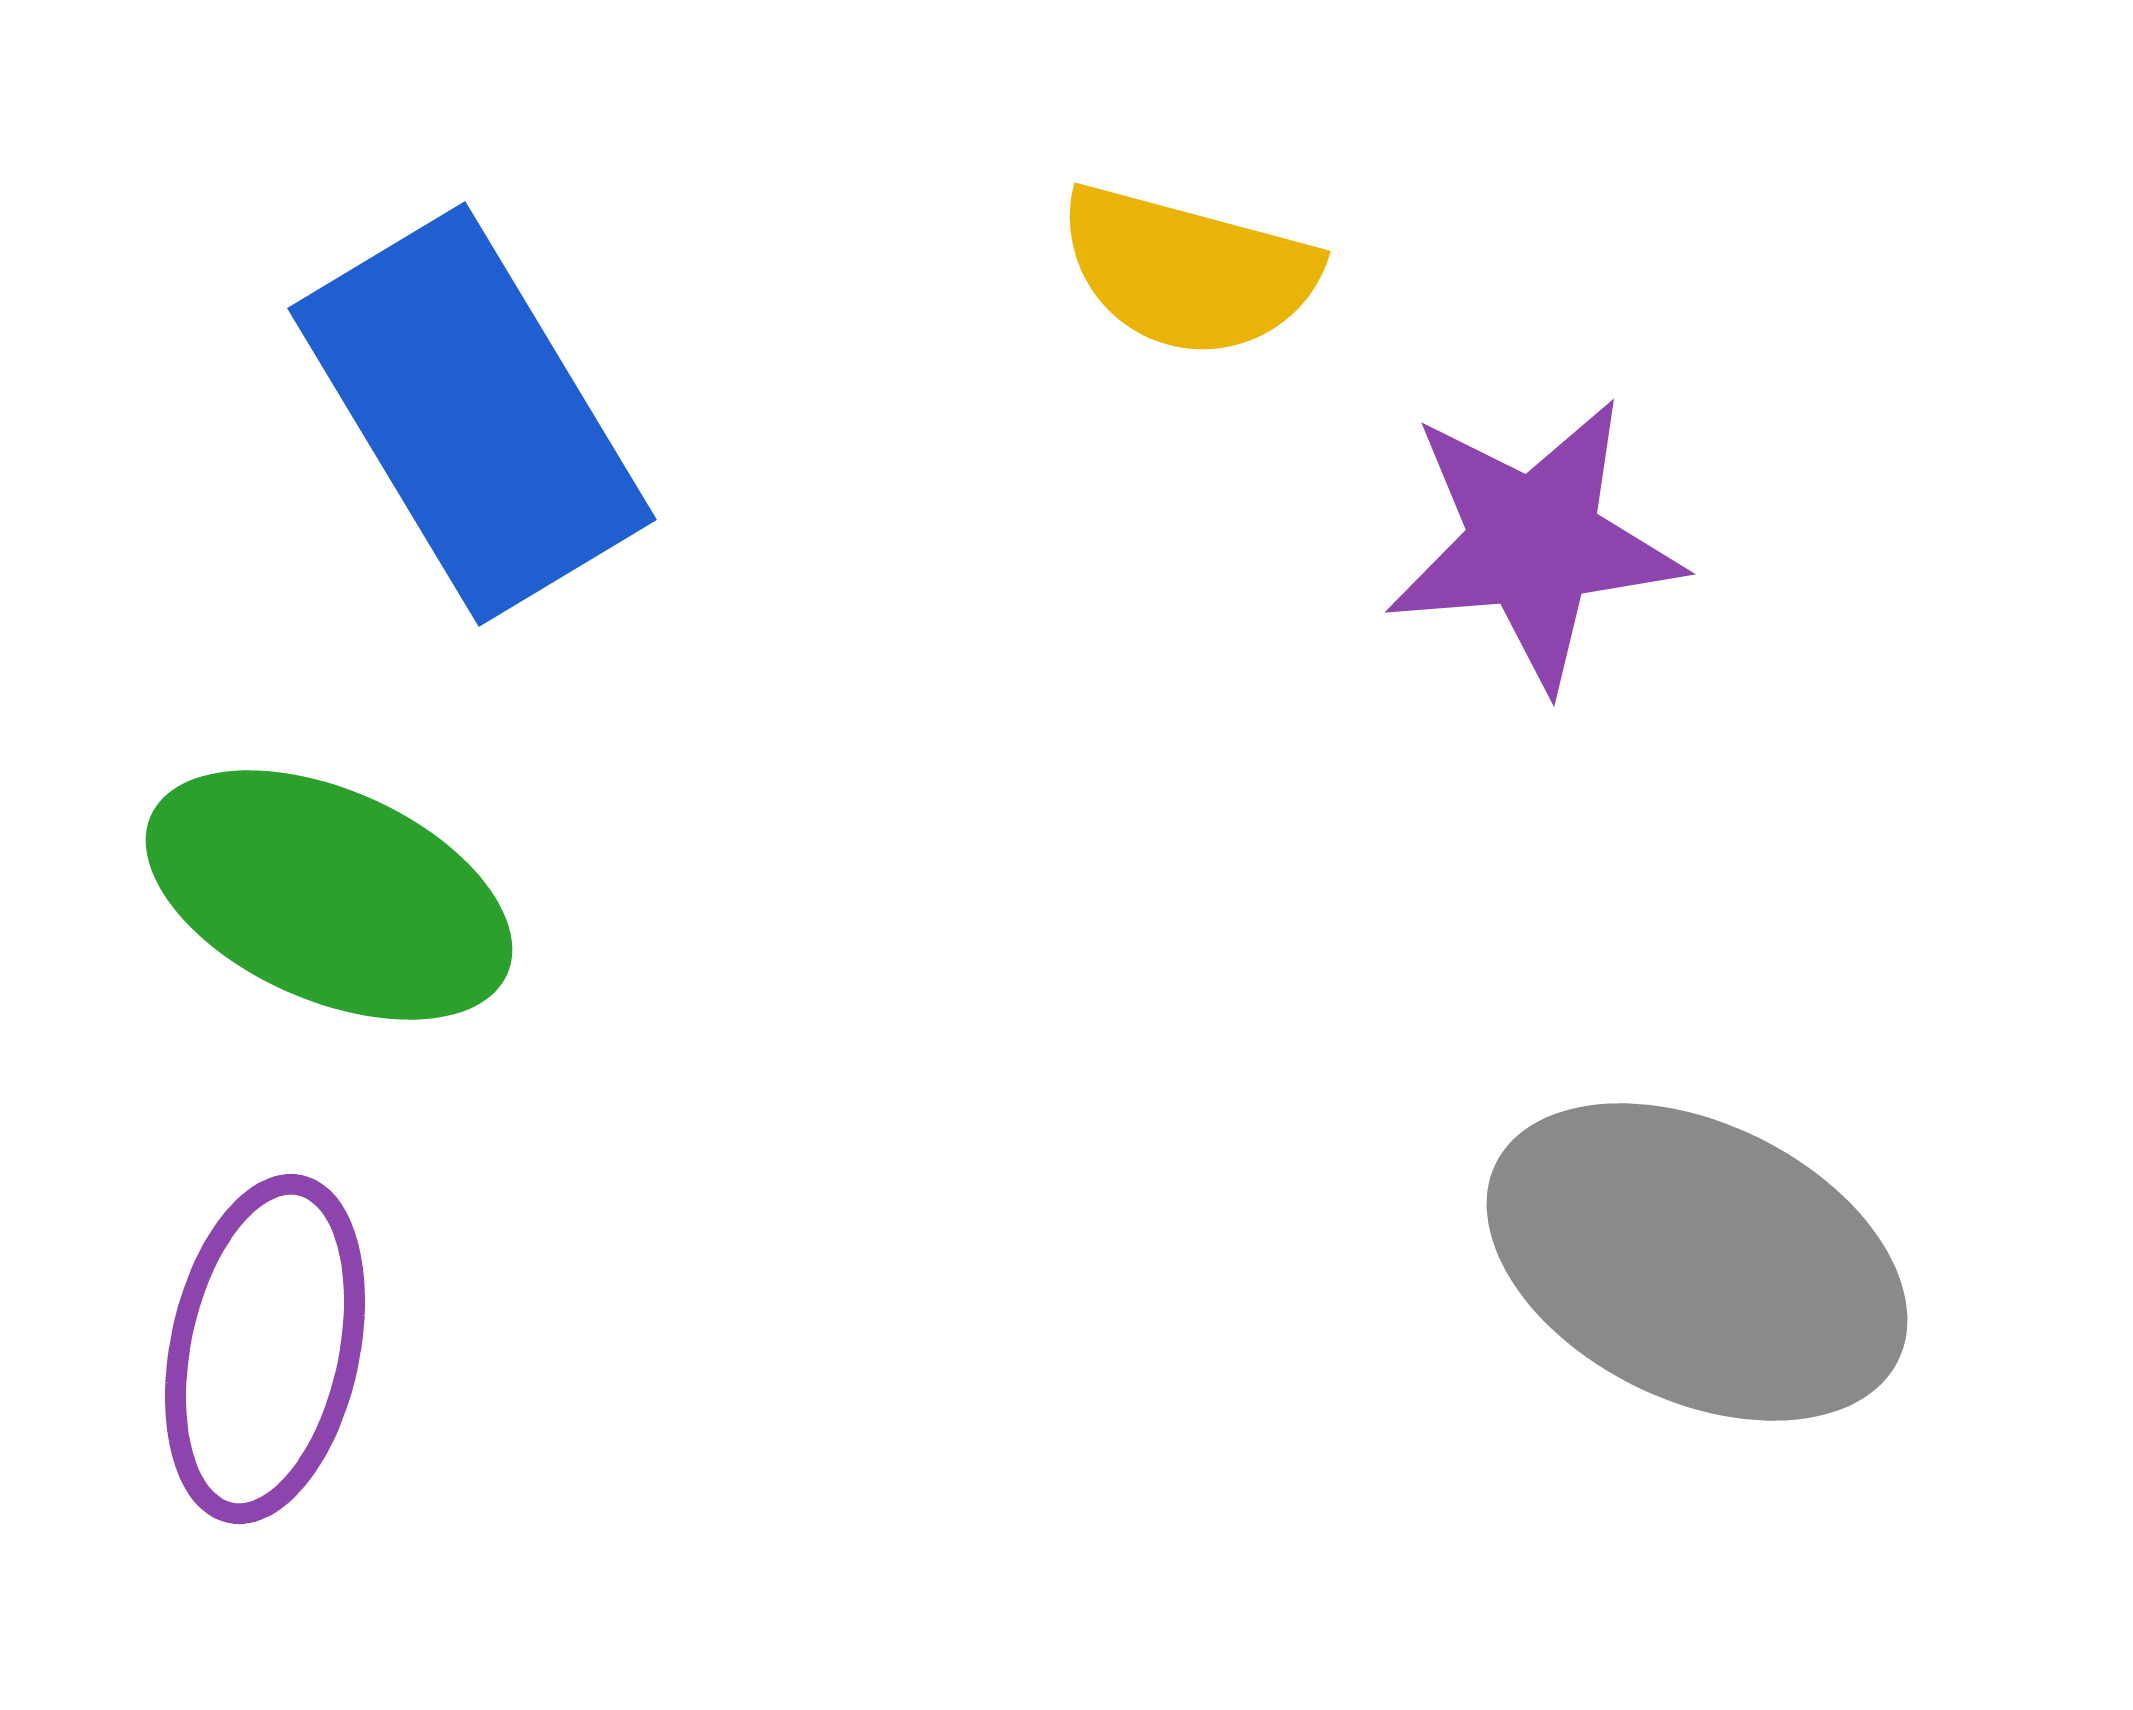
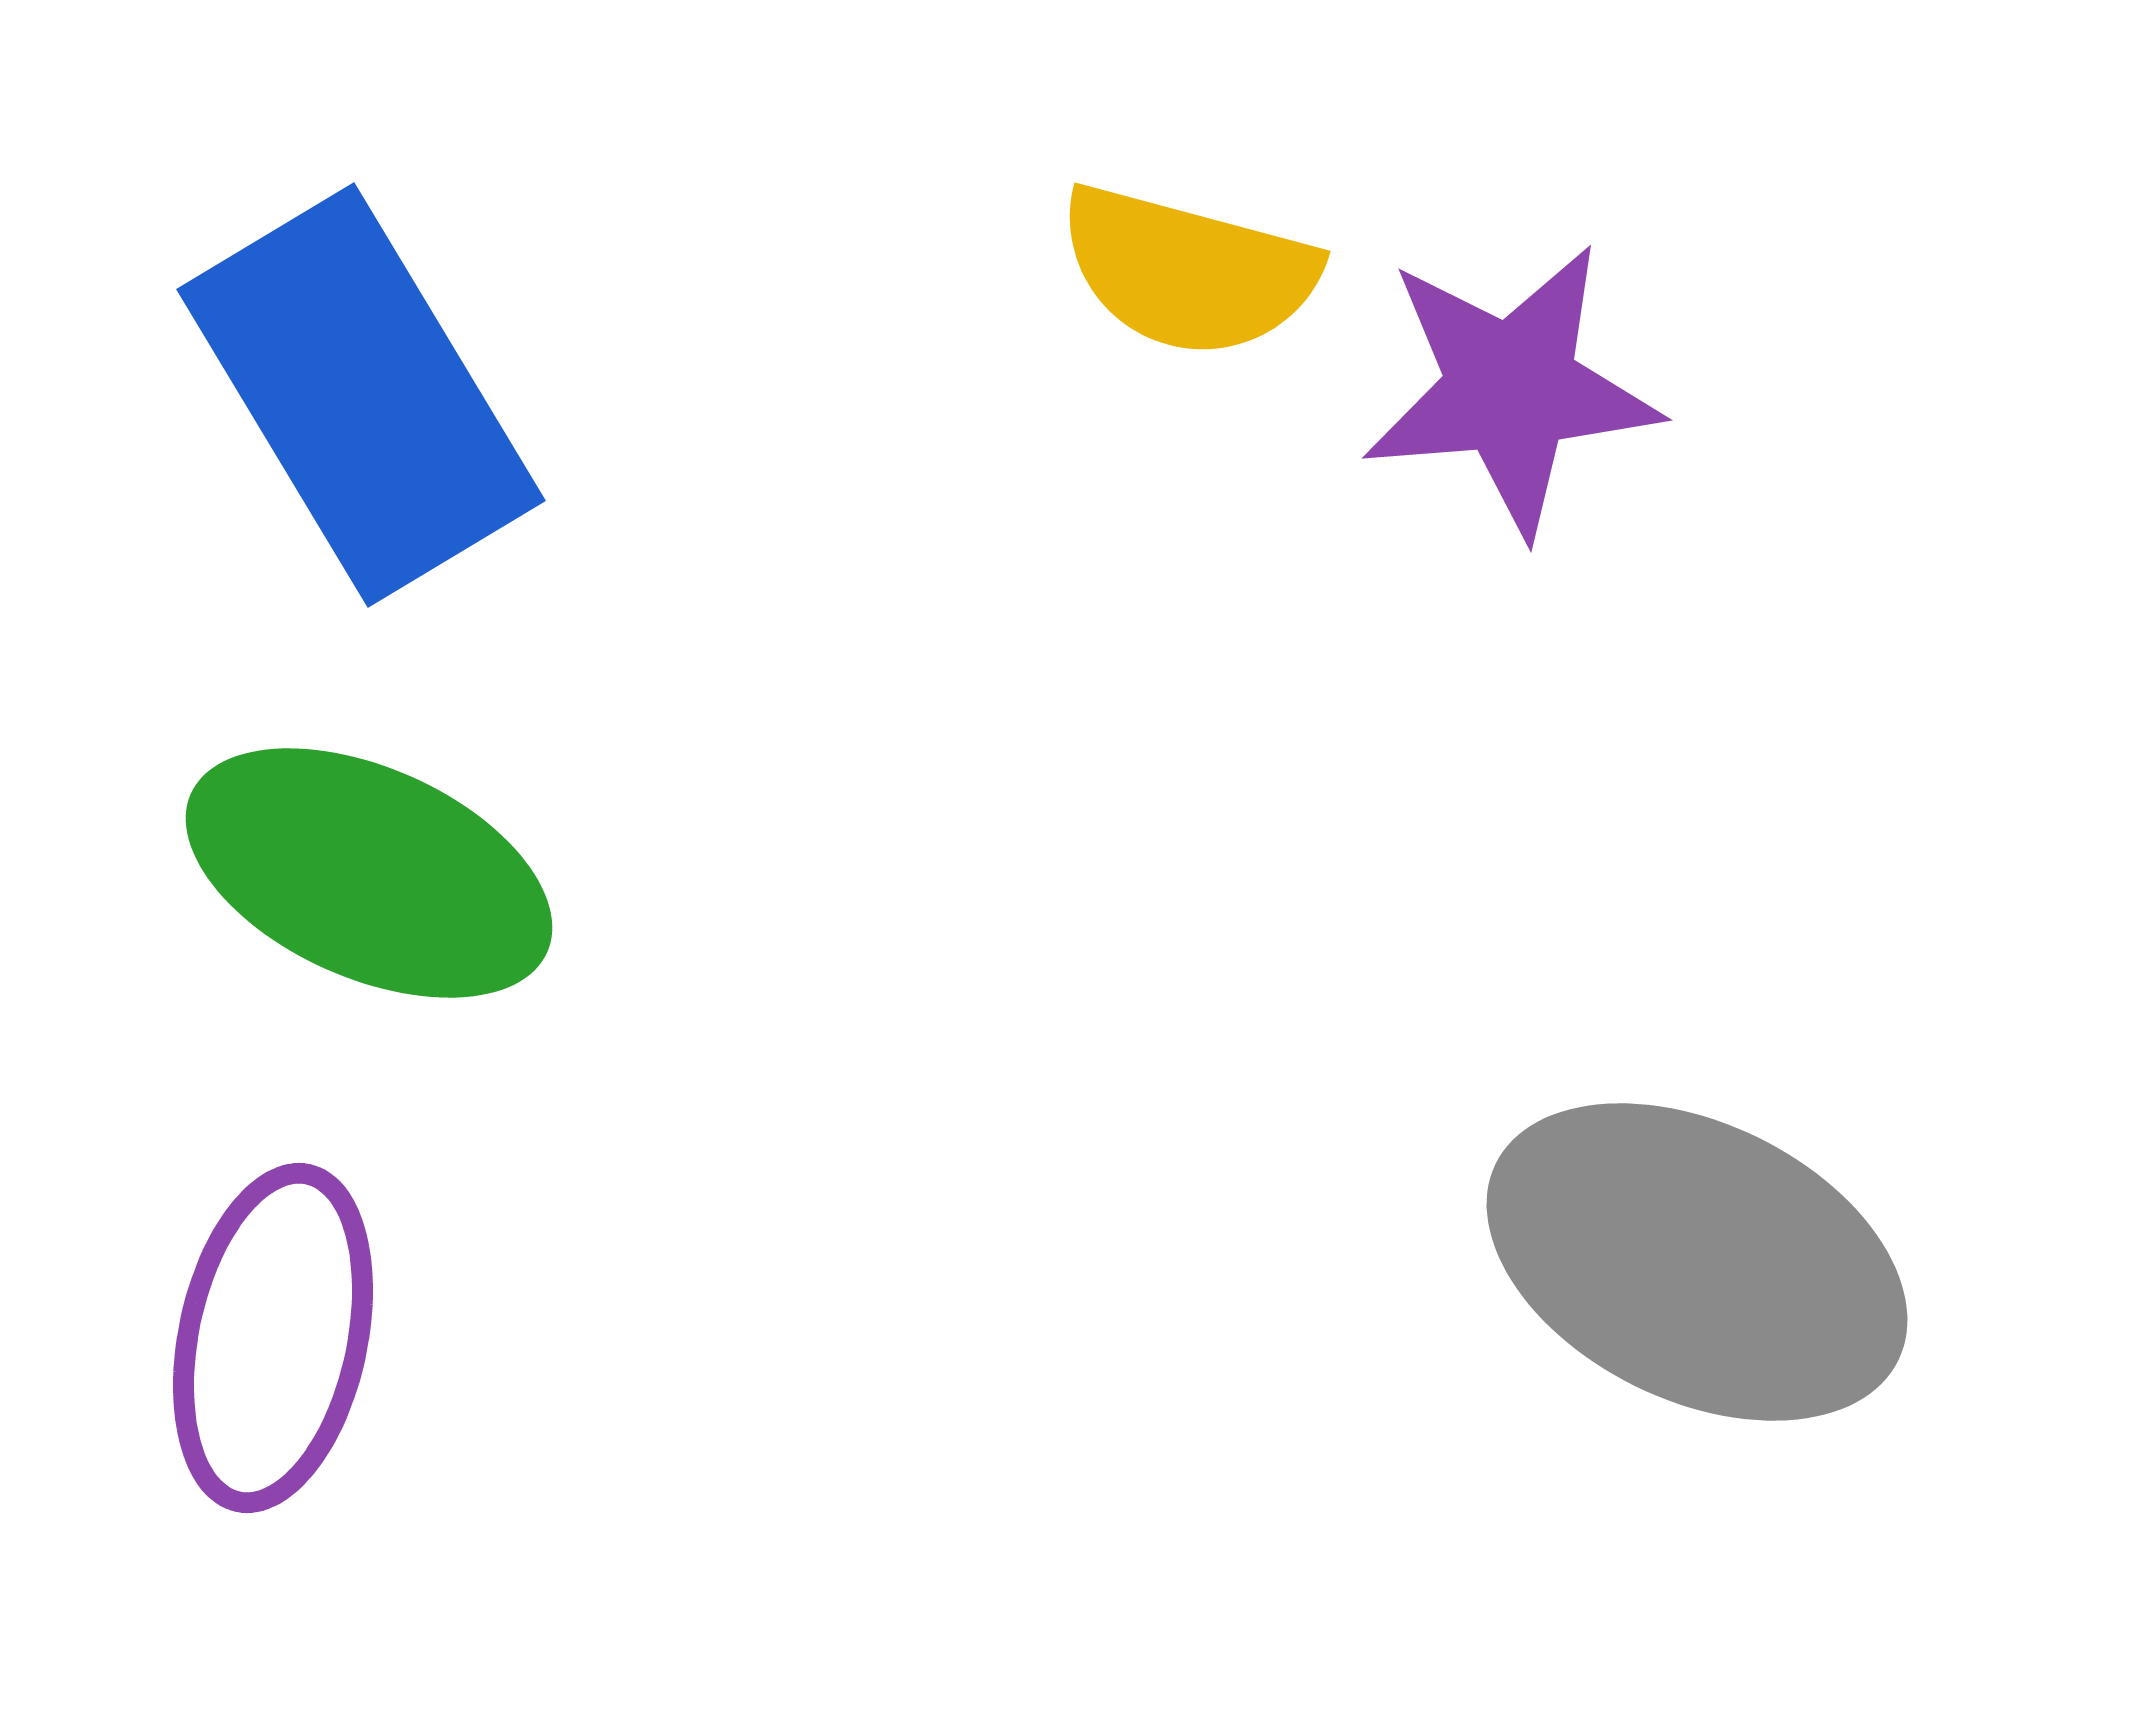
blue rectangle: moved 111 px left, 19 px up
purple star: moved 23 px left, 154 px up
green ellipse: moved 40 px right, 22 px up
purple ellipse: moved 8 px right, 11 px up
